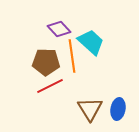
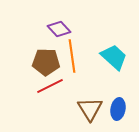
cyan trapezoid: moved 23 px right, 15 px down
